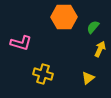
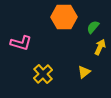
yellow arrow: moved 2 px up
yellow cross: rotated 30 degrees clockwise
yellow triangle: moved 4 px left, 6 px up
